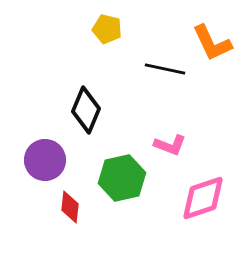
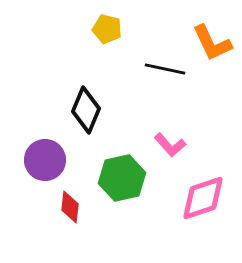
pink L-shape: rotated 28 degrees clockwise
